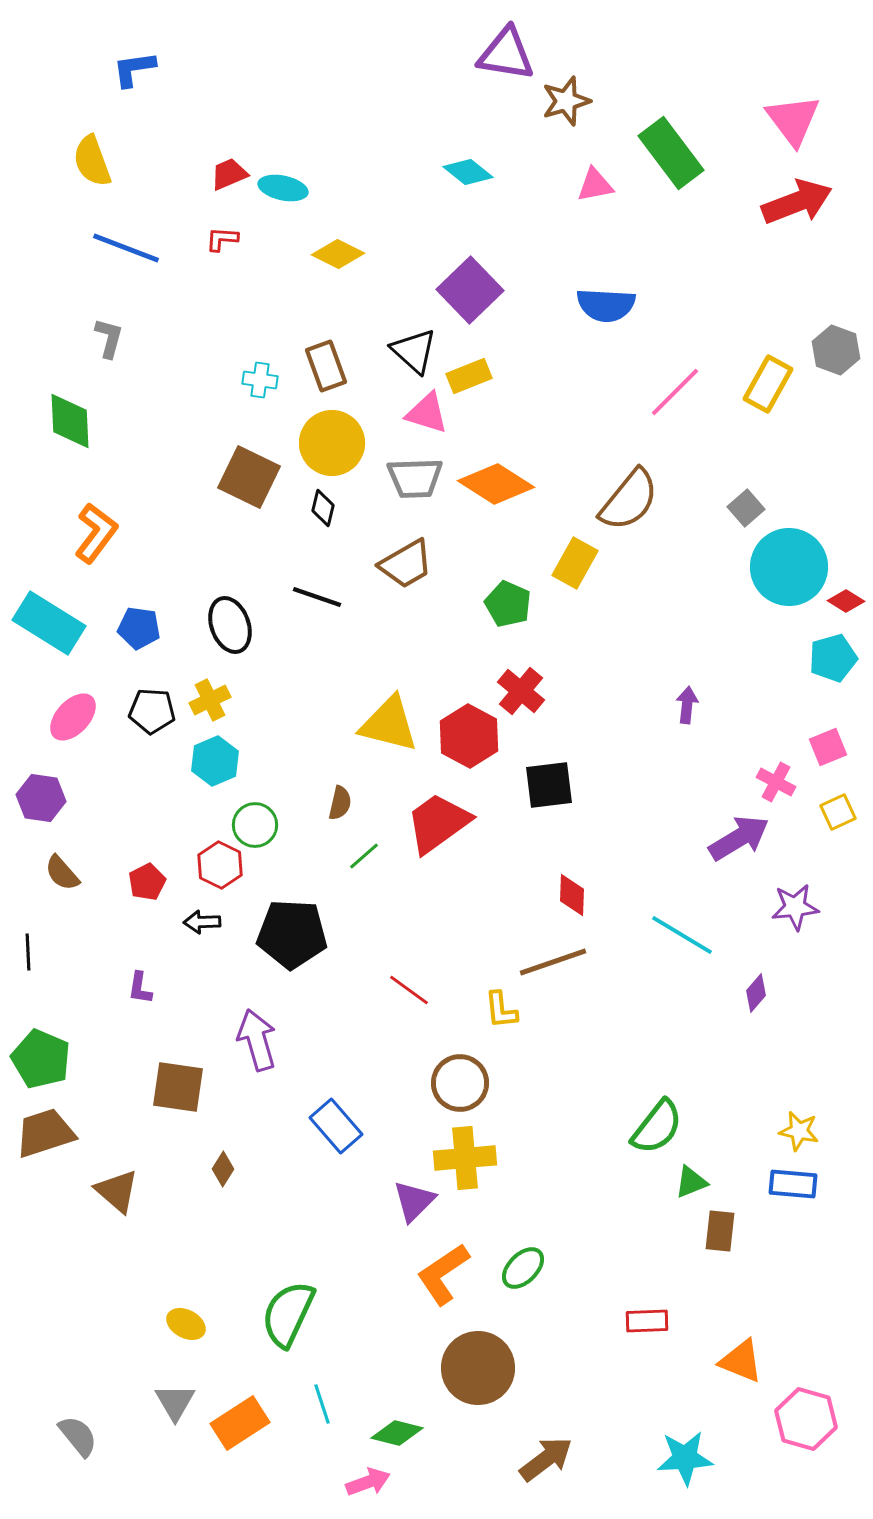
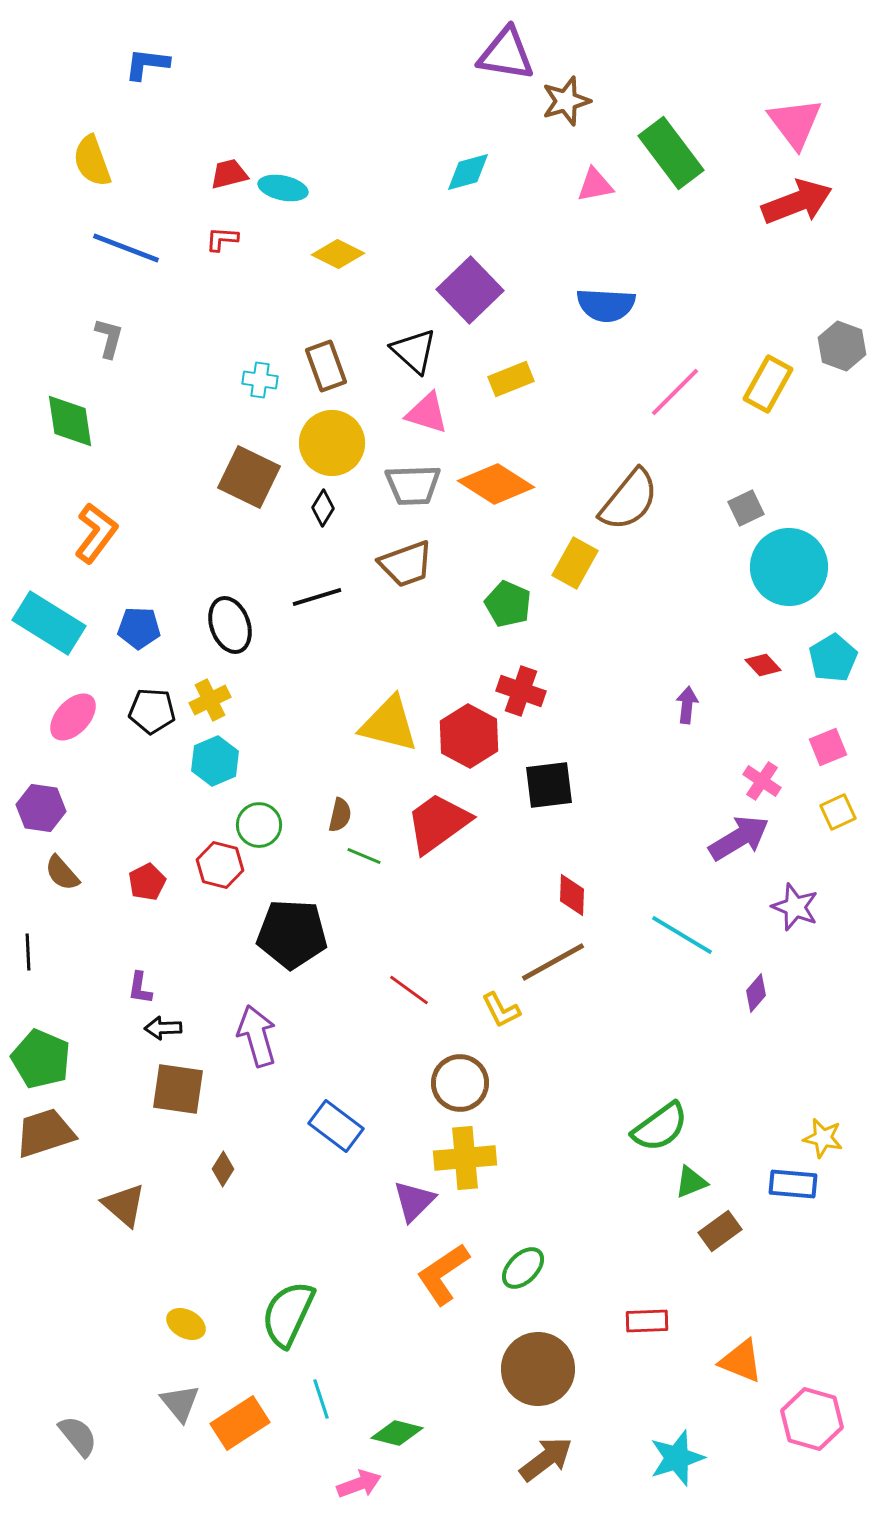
blue L-shape at (134, 69): moved 13 px right, 5 px up; rotated 15 degrees clockwise
pink triangle at (793, 120): moved 2 px right, 3 px down
cyan diamond at (468, 172): rotated 54 degrees counterclockwise
red trapezoid at (229, 174): rotated 9 degrees clockwise
gray hexagon at (836, 350): moved 6 px right, 4 px up
yellow rectangle at (469, 376): moved 42 px right, 3 px down
green diamond at (70, 421): rotated 6 degrees counterclockwise
gray trapezoid at (415, 478): moved 2 px left, 7 px down
black diamond at (323, 508): rotated 18 degrees clockwise
gray square at (746, 508): rotated 15 degrees clockwise
brown trapezoid at (406, 564): rotated 10 degrees clockwise
black line at (317, 597): rotated 36 degrees counterclockwise
red diamond at (846, 601): moved 83 px left, 64 px down; rotated 15 degrees clockwise
blue pentagon at (139, 628): rotated 6 degrees counterclockwise
cyan pentagon at (833, 658): rotated 15 degrees counterclockwise
red cross at (521, 691): rotated 21 degrees counterclockwise
pink cross at (776, 782): moved 14 px left, 1 px up; rotated 6 degrees clockwise
purple hexagon at (41, 798): moved 10 px down
brown semicircle at (340, 803): moved 12 px down
green circle at (255, 825): moved 4 px right
green line at (364, 856): rotated 64 degrees clockwise
red hexagon at (220, 865): rotated 12 degrees counterclockwise
purple star at (795, 907): rotated 27 degrees clockwise
black arrow at (202, 922): moved 39 px left, 106 px down
brown line at (553, 962): rotated 10 degrees counterclockwise
yellow L-shape at (501, 1010): rotated 21 degrees counterclockwise
purple arrow at (257, 1040): moved 4 px up
brown square at (178, 1087): moved 2 px down
blue rectangle at (336, 1126): rotated 12 degrees counterclockwise
green semicircle at (657, 1127): moved 3 px right; rotated 16 degrees clockwise
yellow star at (799, 1131): moved 24 px right, 7 px down
brown triangle at (117, 1191): moved 7 px right, 14 px down
brown rectangle at (720, 1231): rotated 48 degrees clockwise
brown circle at (478, 1368): moved 60 px right, 1 px down
gray triangle at (175, 1402): moved 5 px right, 1 px down; rotated 9 degrees counterclockwise
cyan line at (322, 1404): moved 1 px left, 5 px up
pink hexagon at (806, 1419): moved 6 px right
cyan star at (685, 1458): moved 8 px left; rotated 14 degrees counterclockwise
pink arrow at (368, 1482): moved 9 px left, 2 px down
